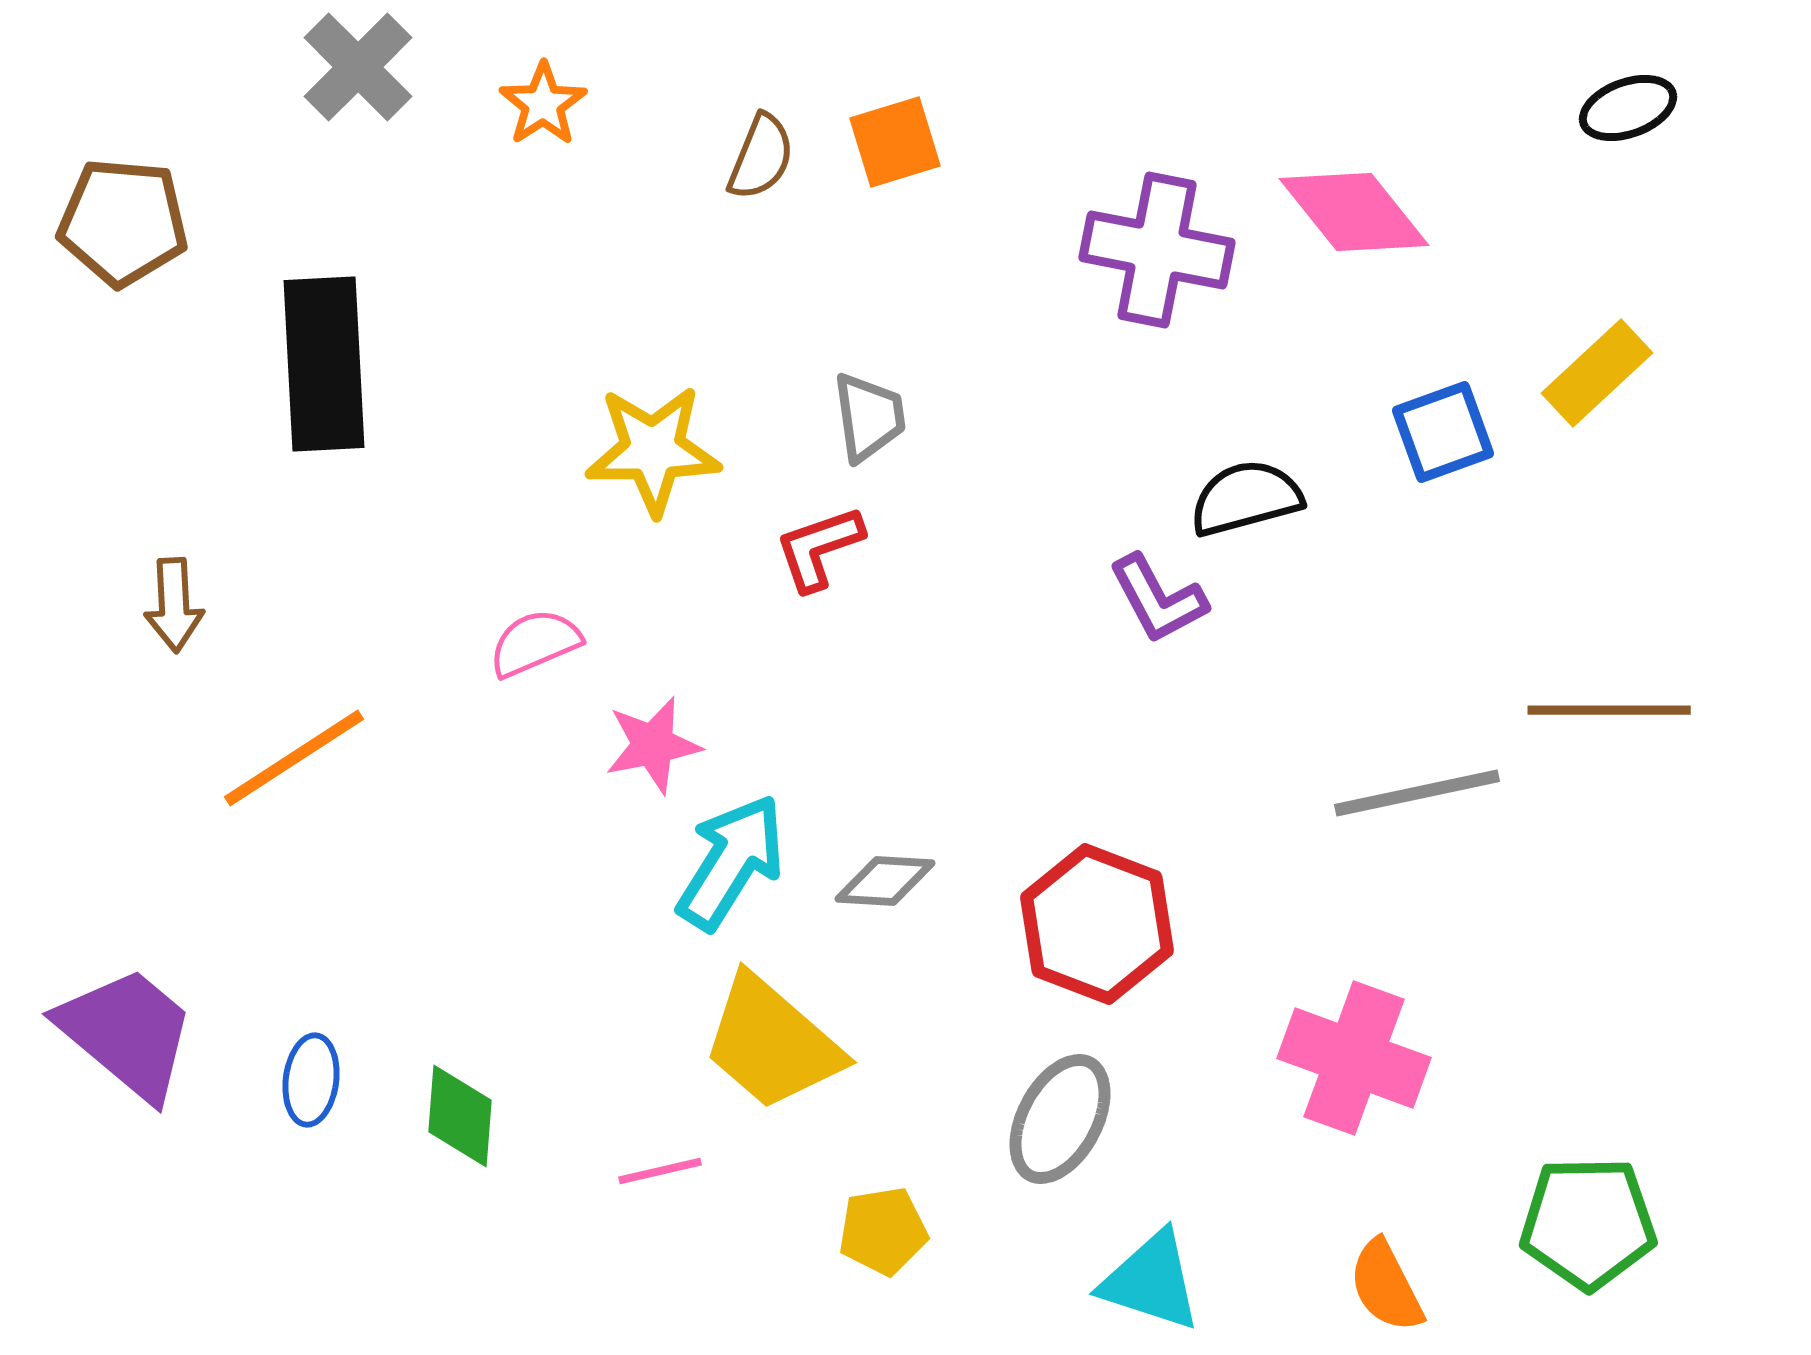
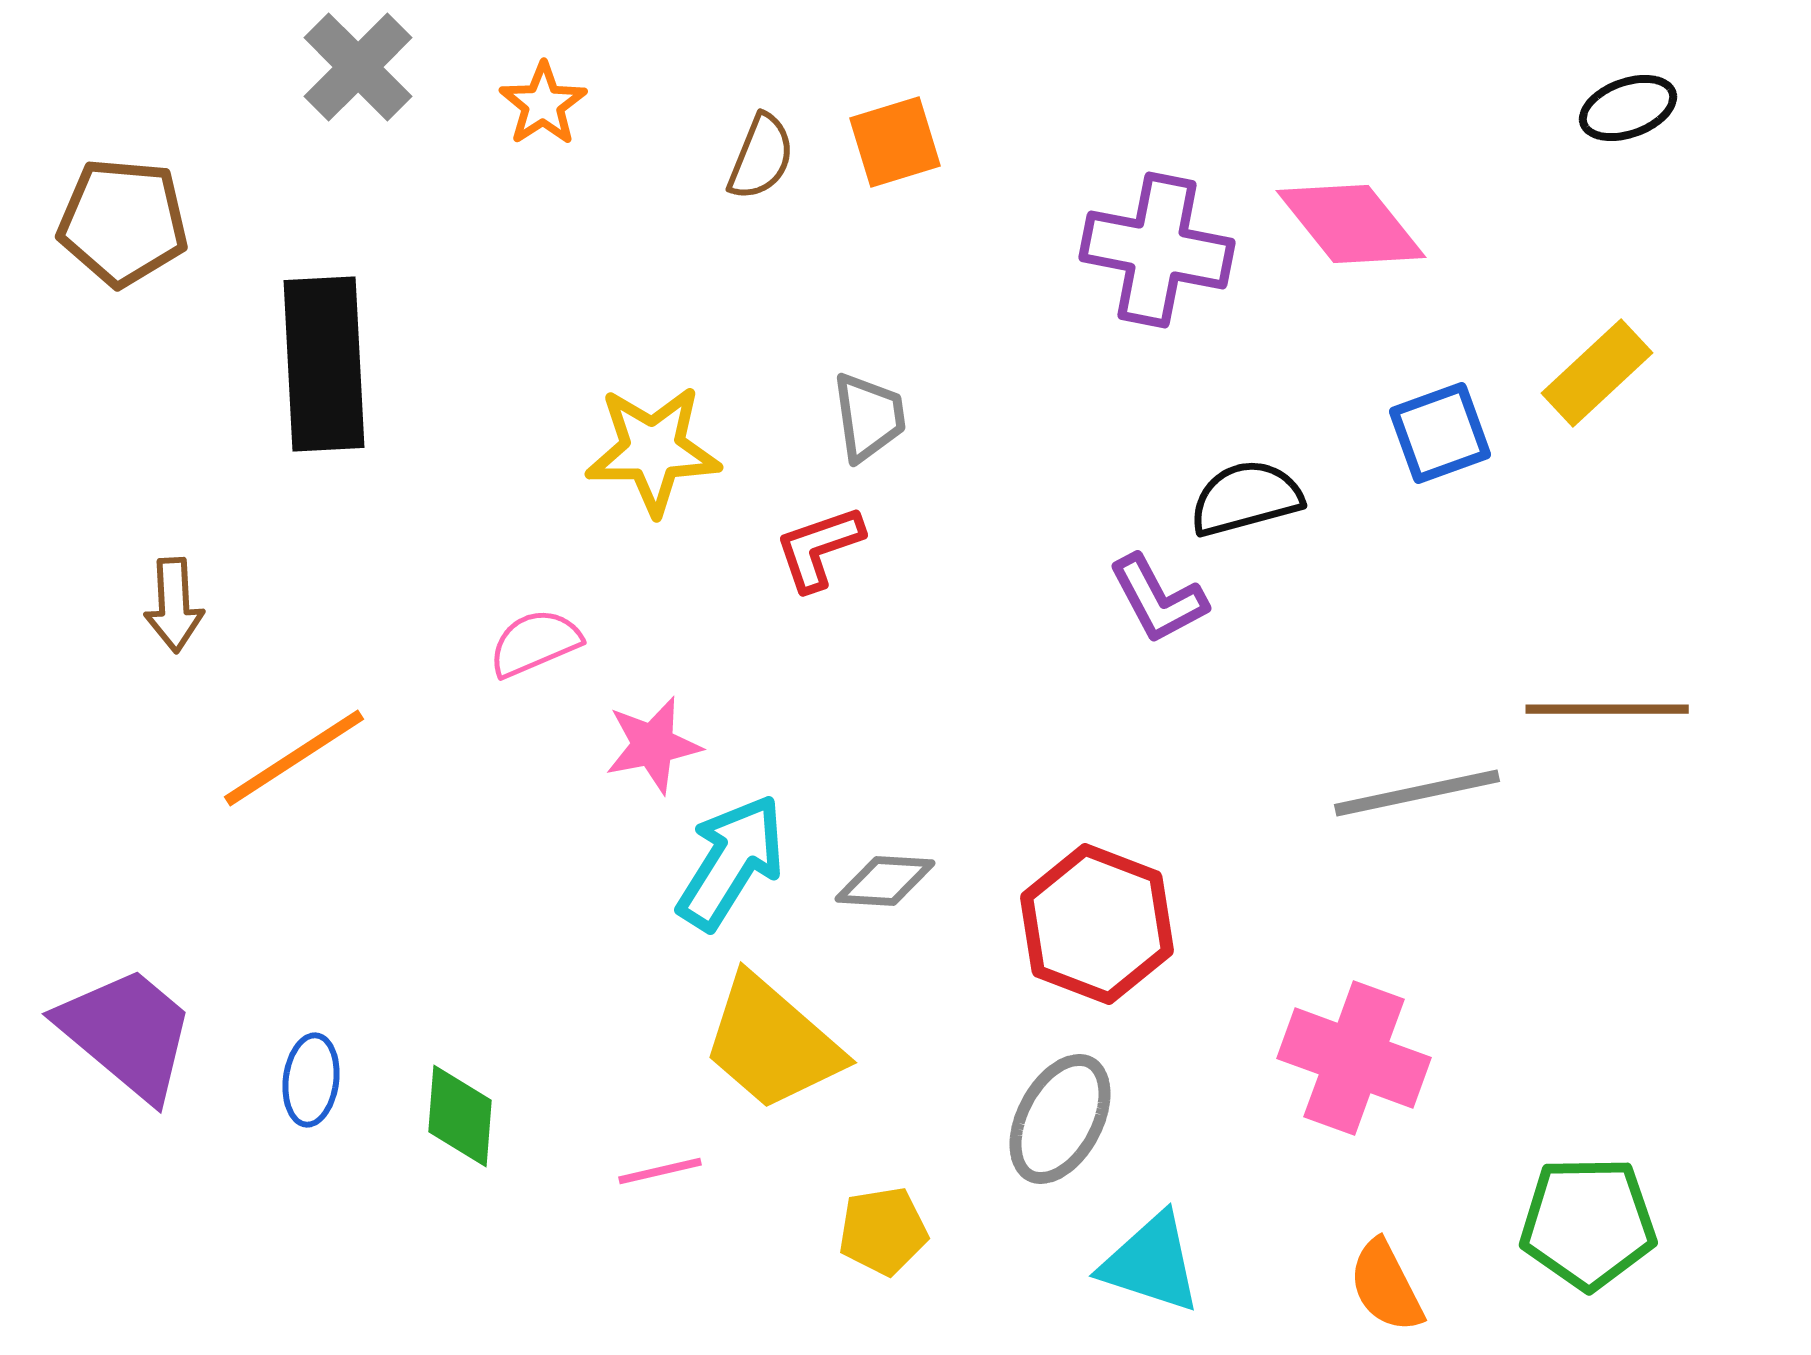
pink diamond: moved 3 px left, 12 px down
blue square: moved 3 px left, 1 px down
brown line: moved 2 px left, 1 px up
cyan triangle: moved 18 px up
